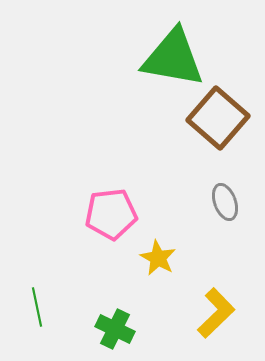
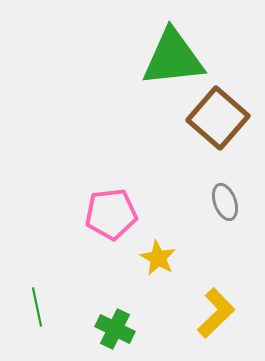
green triangle: rotated 16 degrees counterclockwise
